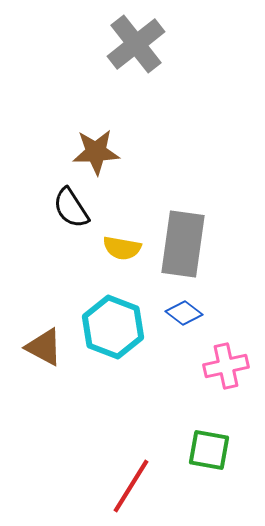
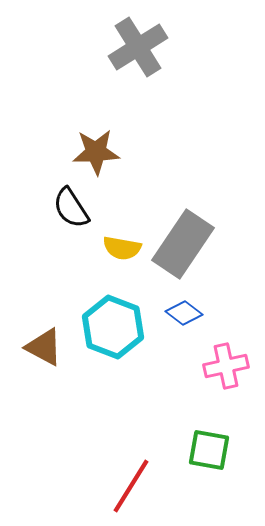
gray cross: moved 2 px right, 3 px down; rotated 6 degrees clockwise
gray rectangle: rotated 26 degrees clockwise
